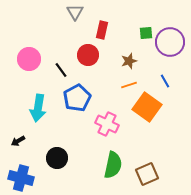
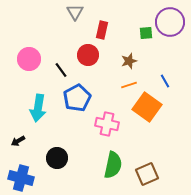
purple circle: moved 20 px up
pink cross: rotated 15 degrees counterclockwise
